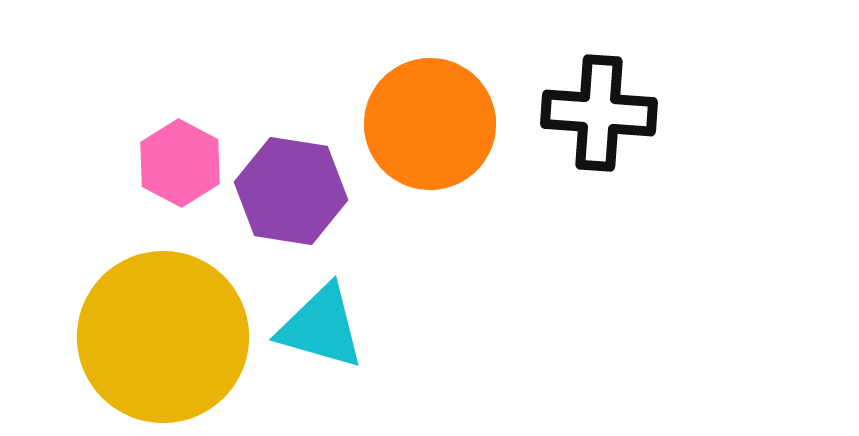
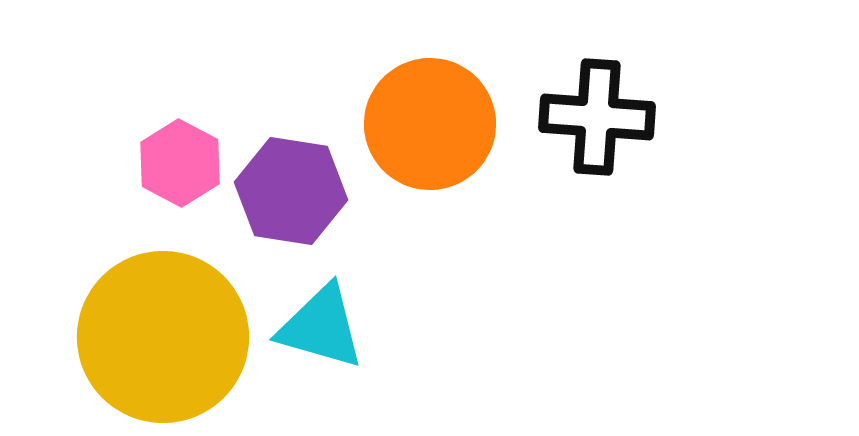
black cross: moved 2 px left, 4 px down
